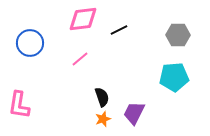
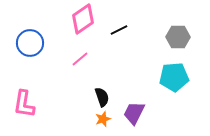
pink diamond: rotated 28 degrees counterclockwise
gray hexagon: moved 2 px down
pink L-shape: moved 5 px right, 1 px up
